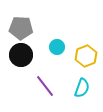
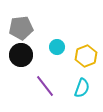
gray pentagon: rotated 10 degrees counterclockwise
